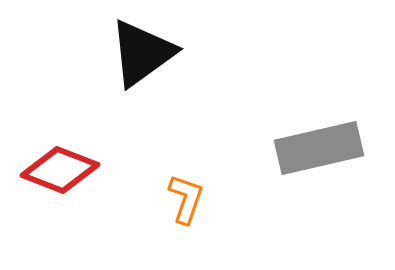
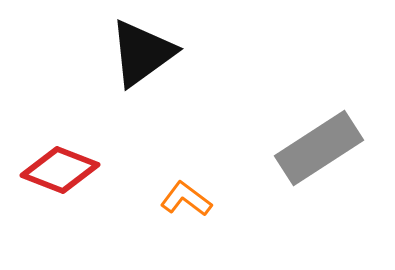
gray rectangle: rotated 20 degrees counterclockwise
orange L-shape: rotated 72 degrees counterclockwise
